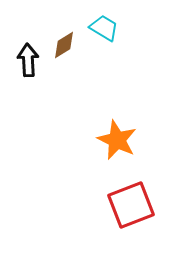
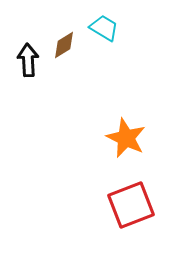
orange star: moved 9 px right, 2 px up
